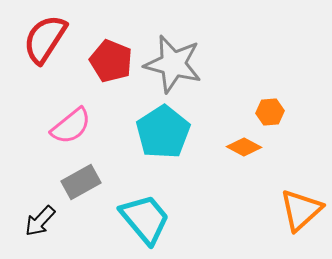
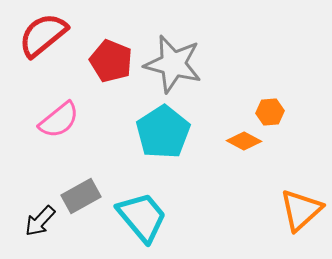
red semicircle: moved 2 px left, 4 px up; rotated 18 degrees clockwise
pink semicircle: moved 12 px left, 6 px up
orange diamond: moved 6 px up
gray rectangle: moved 14 px down
cyan trapezoid: moved 3 px left, 2 px up
